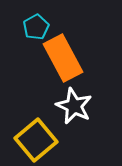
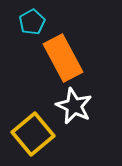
cyan pentagon: moved 4 px left, 5 px up
yellow square: moved 3 px left, 6 px up
